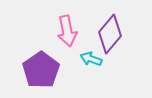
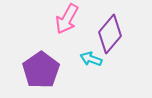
pink arrow: moved 12 px up; rotated 40 degrees clockwise
